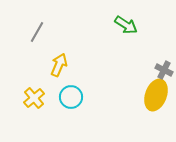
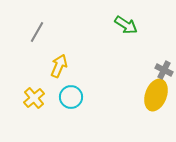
yellow arrow: moved 1 px down
